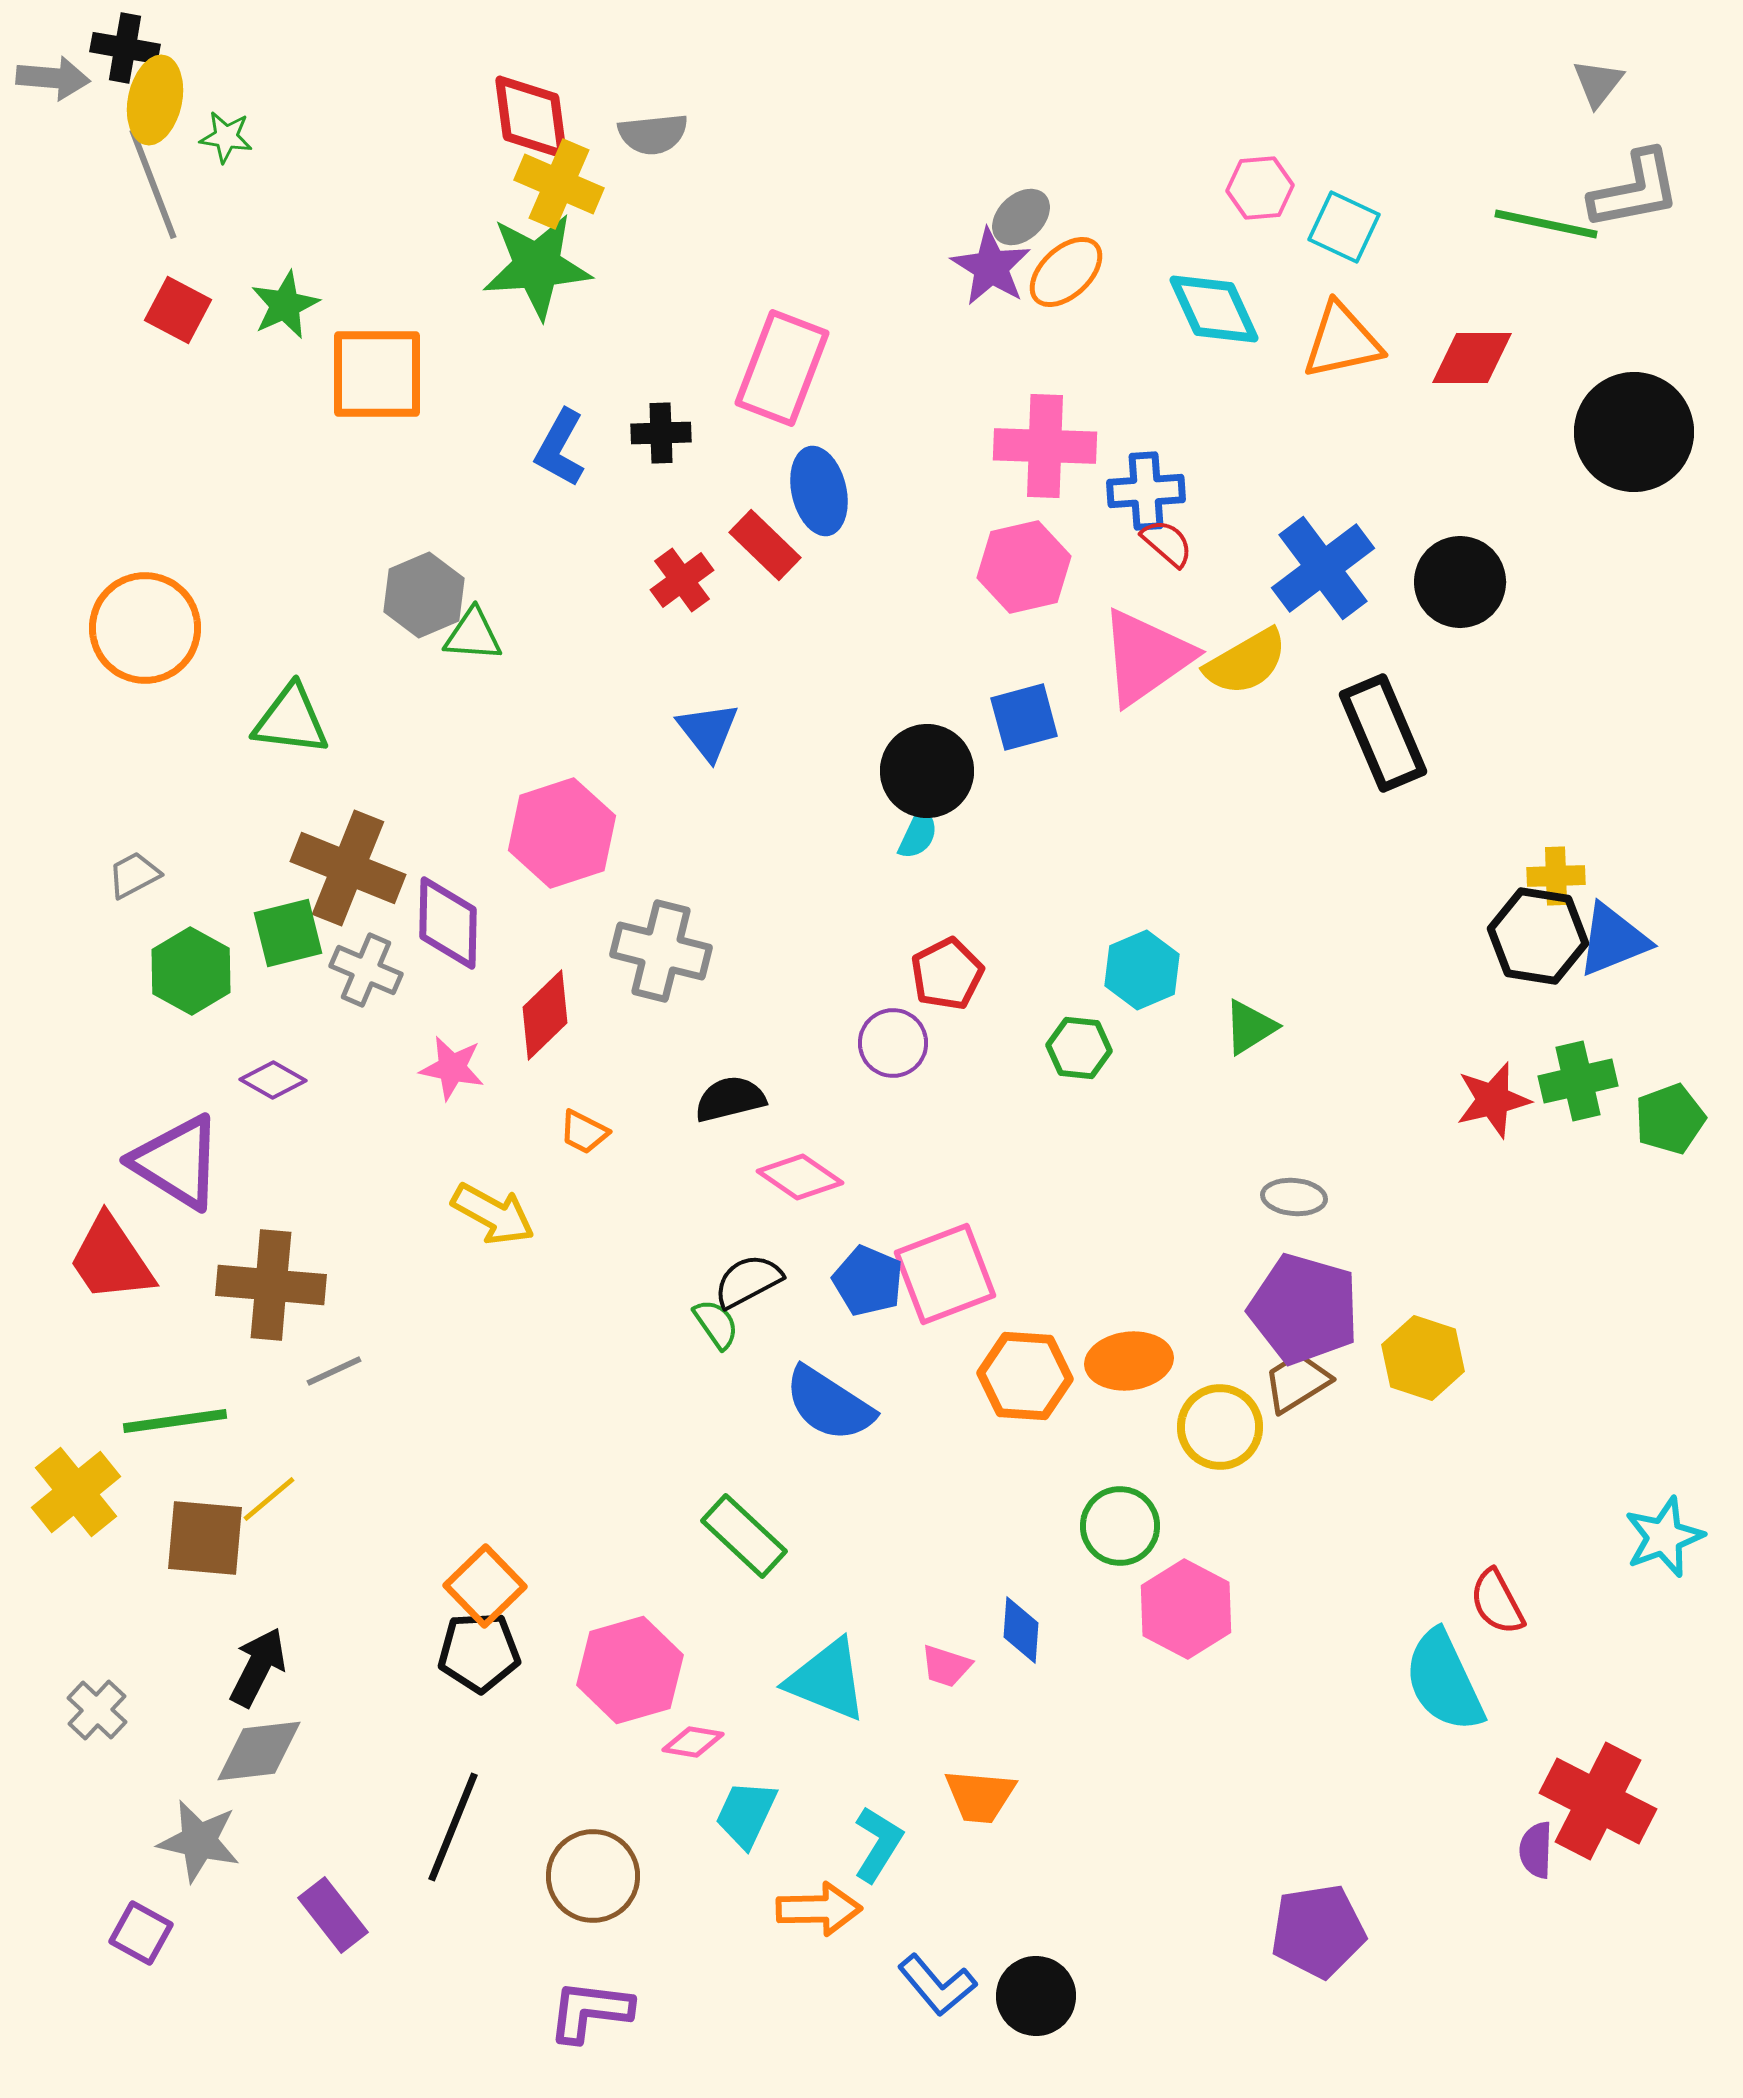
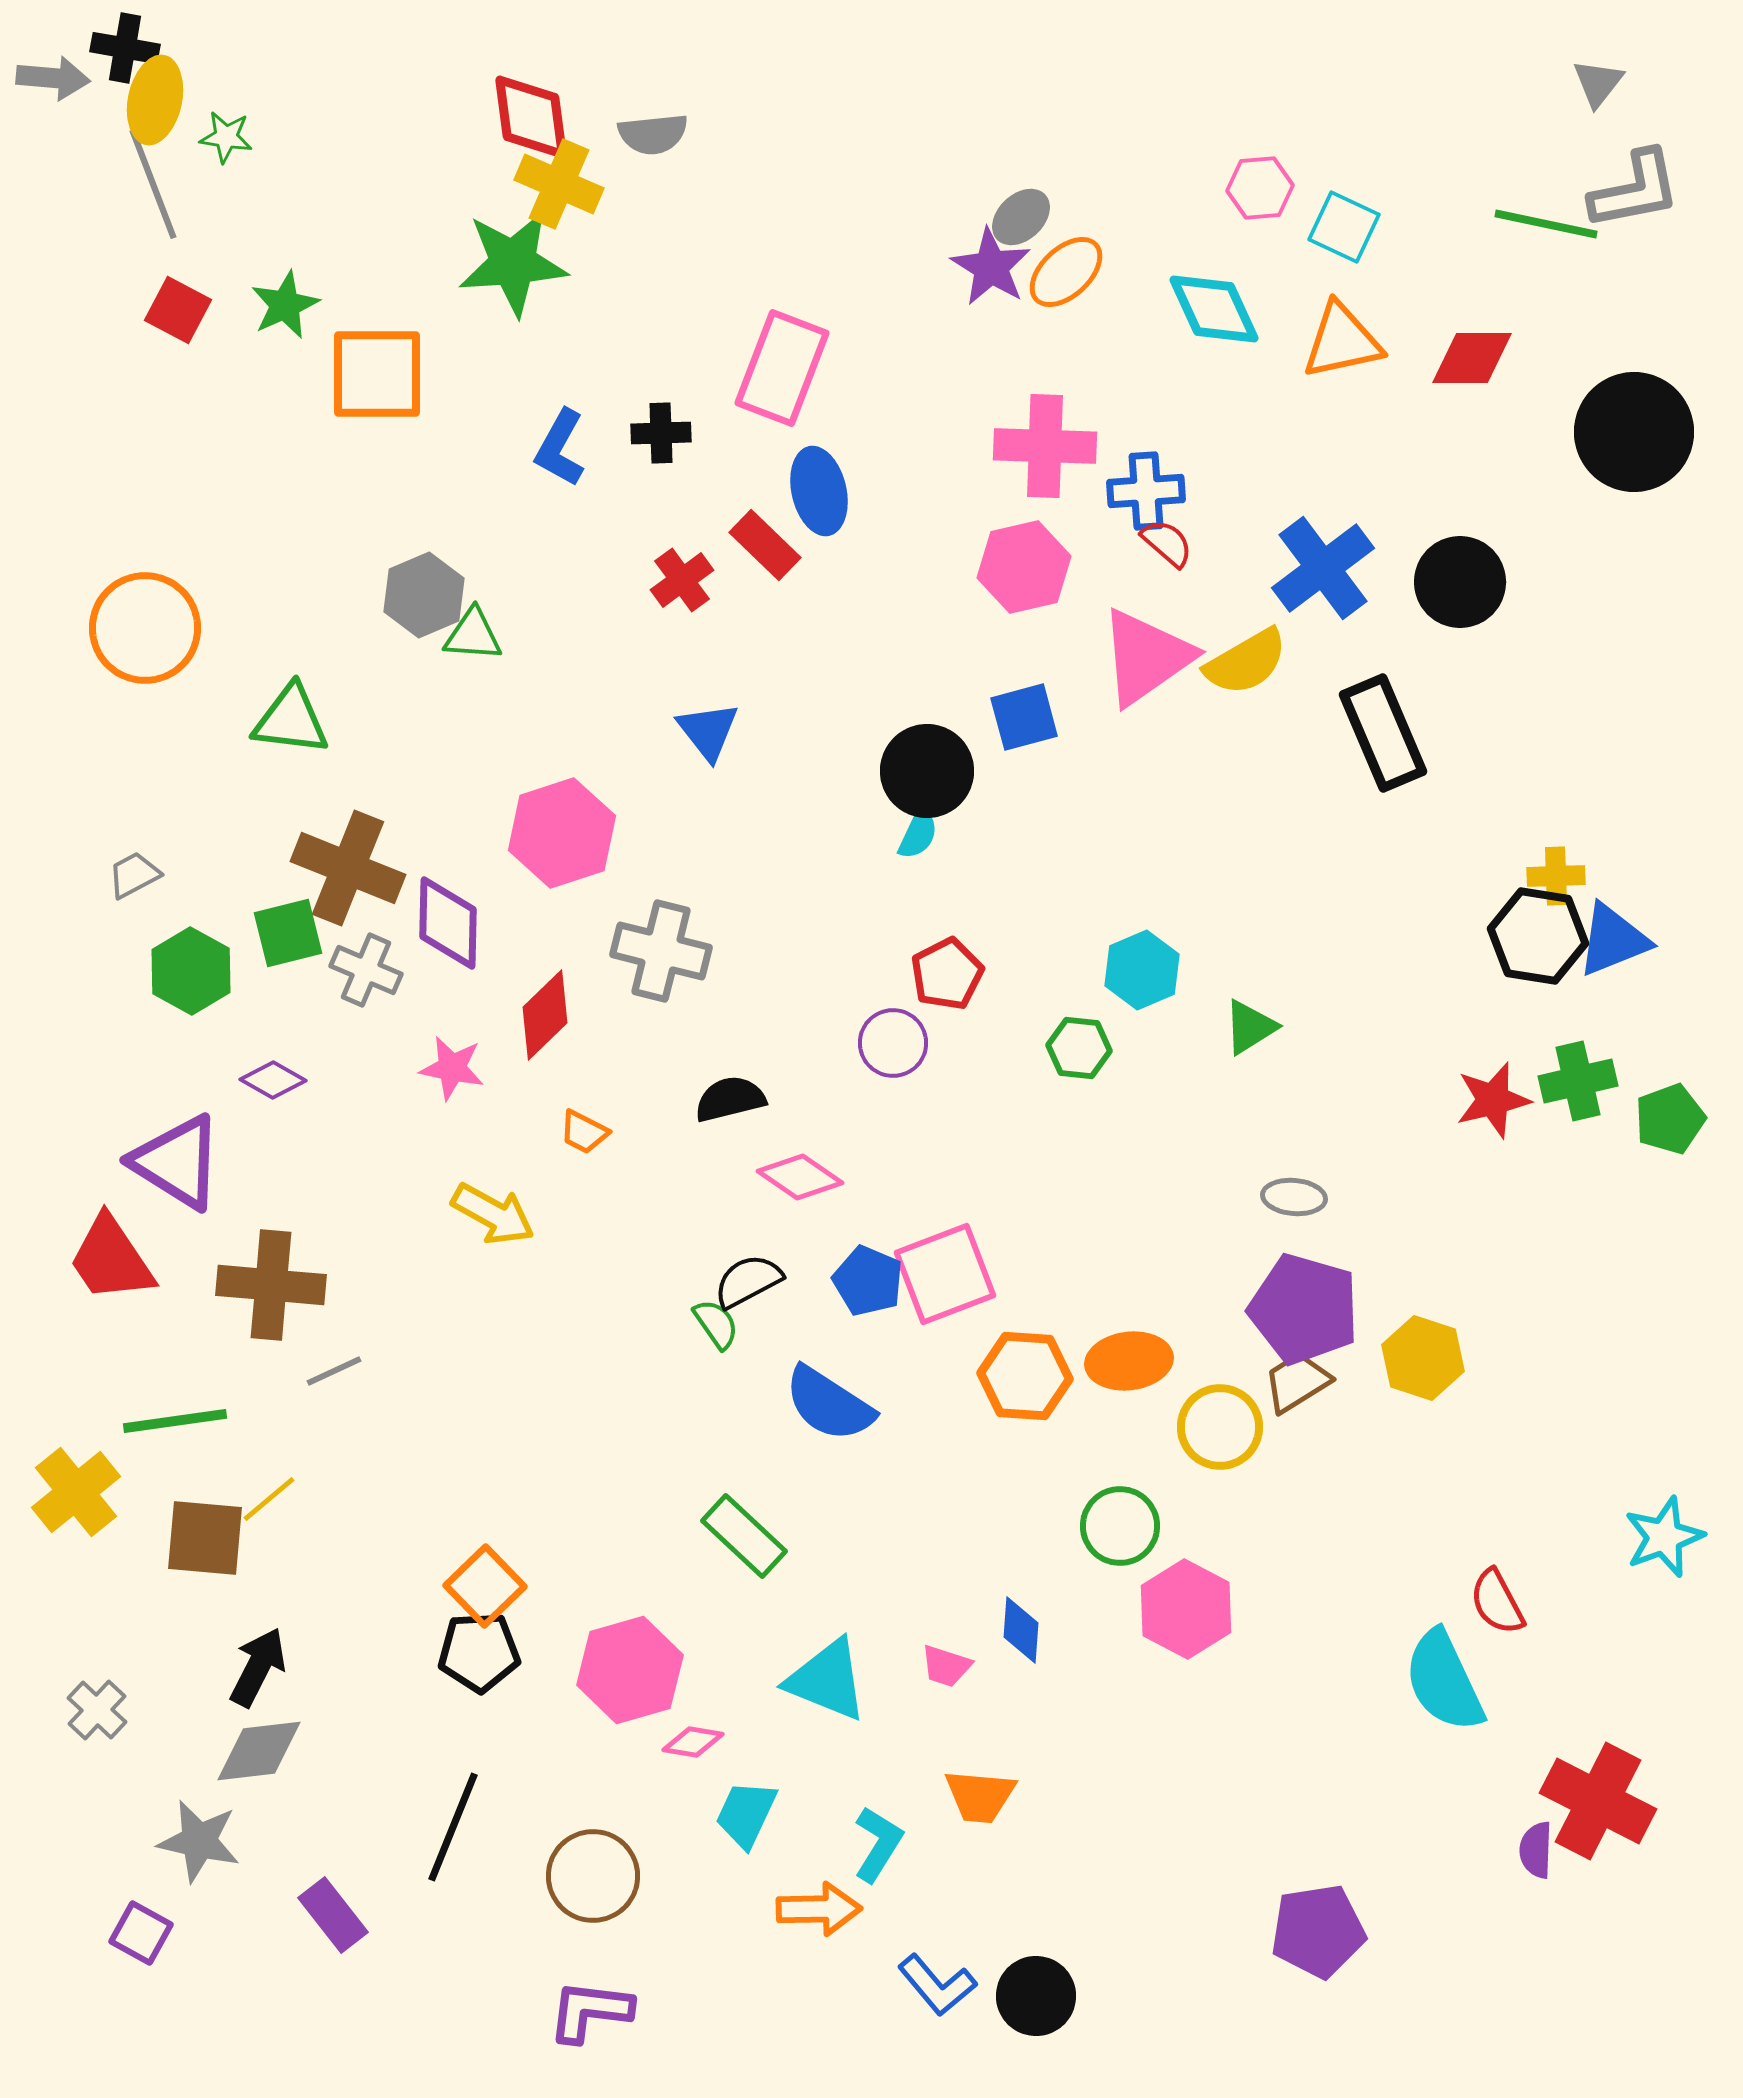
green star at (537, 266): moved 24 px left, 3 px up
